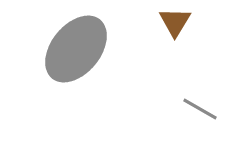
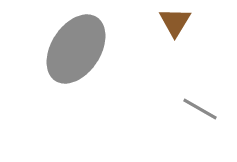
gray ellipse: rotated 6 degrees counterclockwise
